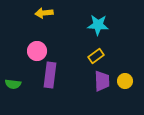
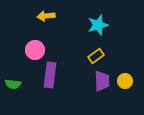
yellow arrow: moved 2 px right, 3 px down
cyan star: rotated 20 degrees counterclockwise
pink circle: moved 2 px left, 1 px up
